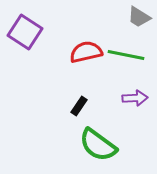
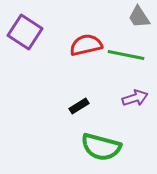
gray trapezoid: rotated 25 degrees clockwise
red semicircle: moved 7 px up
purple arrow: rotated 15 degrees counterclockwise
black rectangle: rotated 24 degrees clockwise
green semicircle: moved 3 px right, 2 px down; rotated 21 degrees counterclockwise
